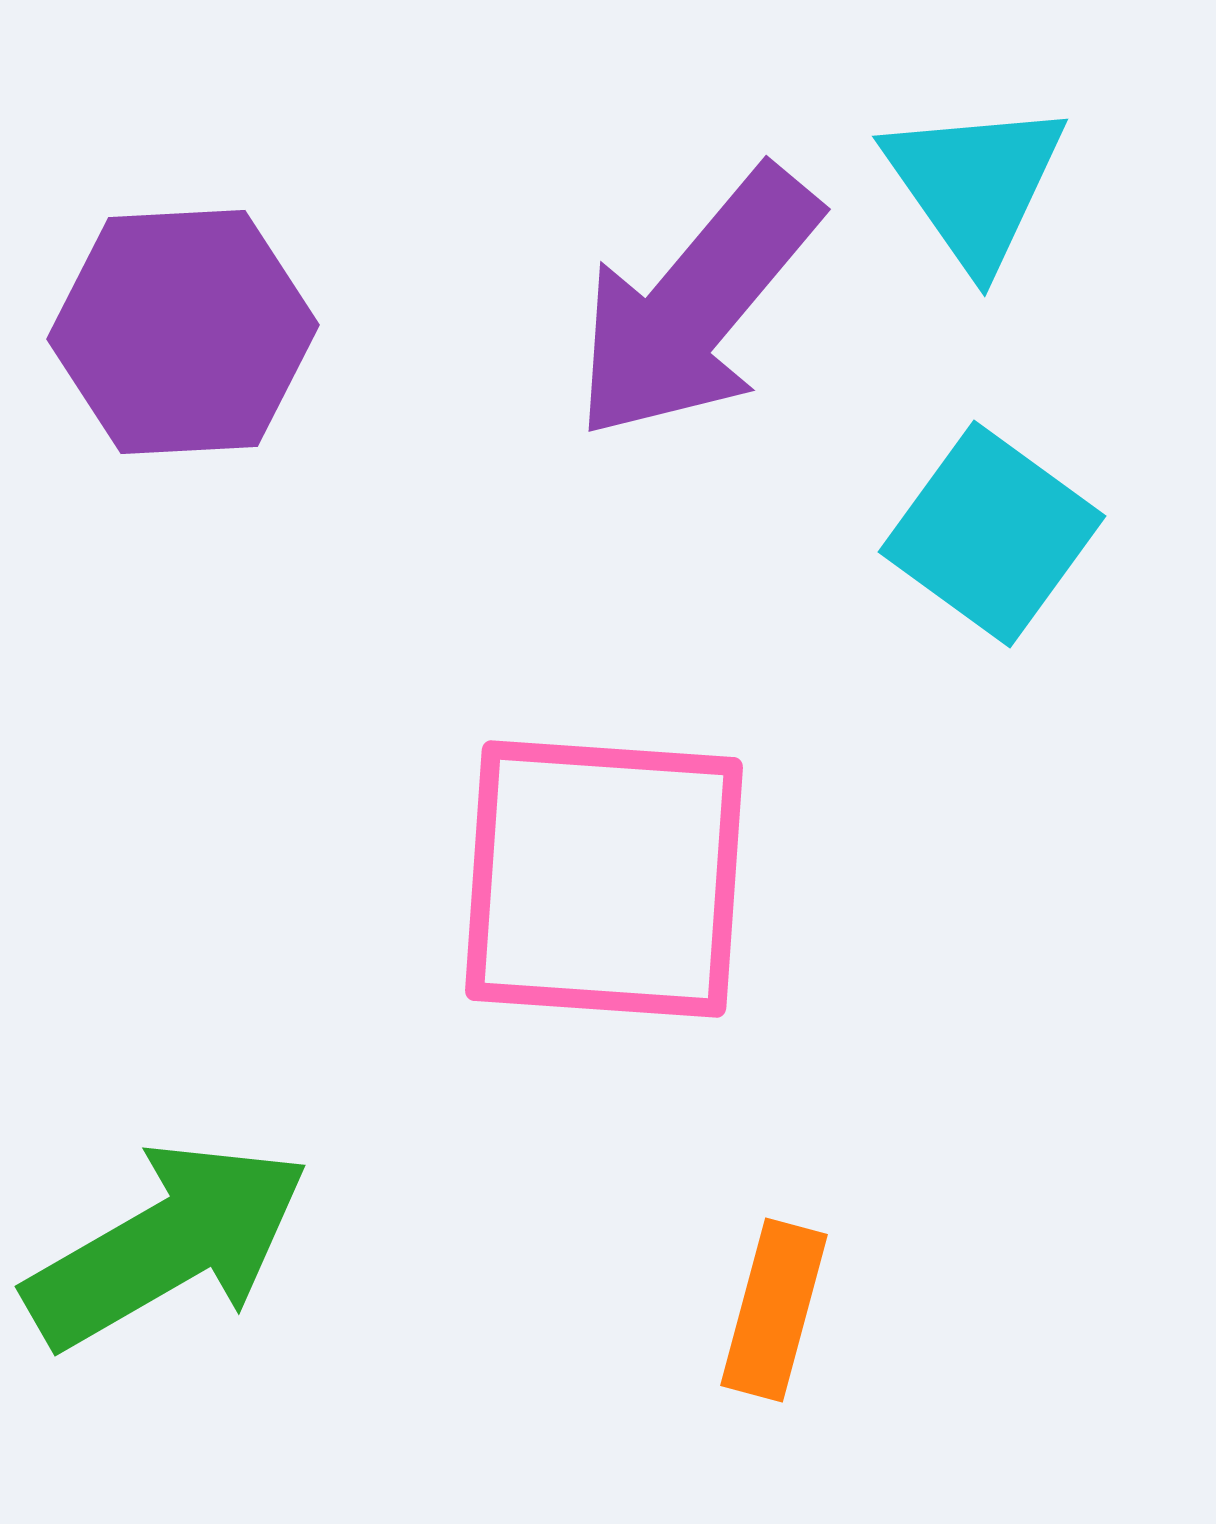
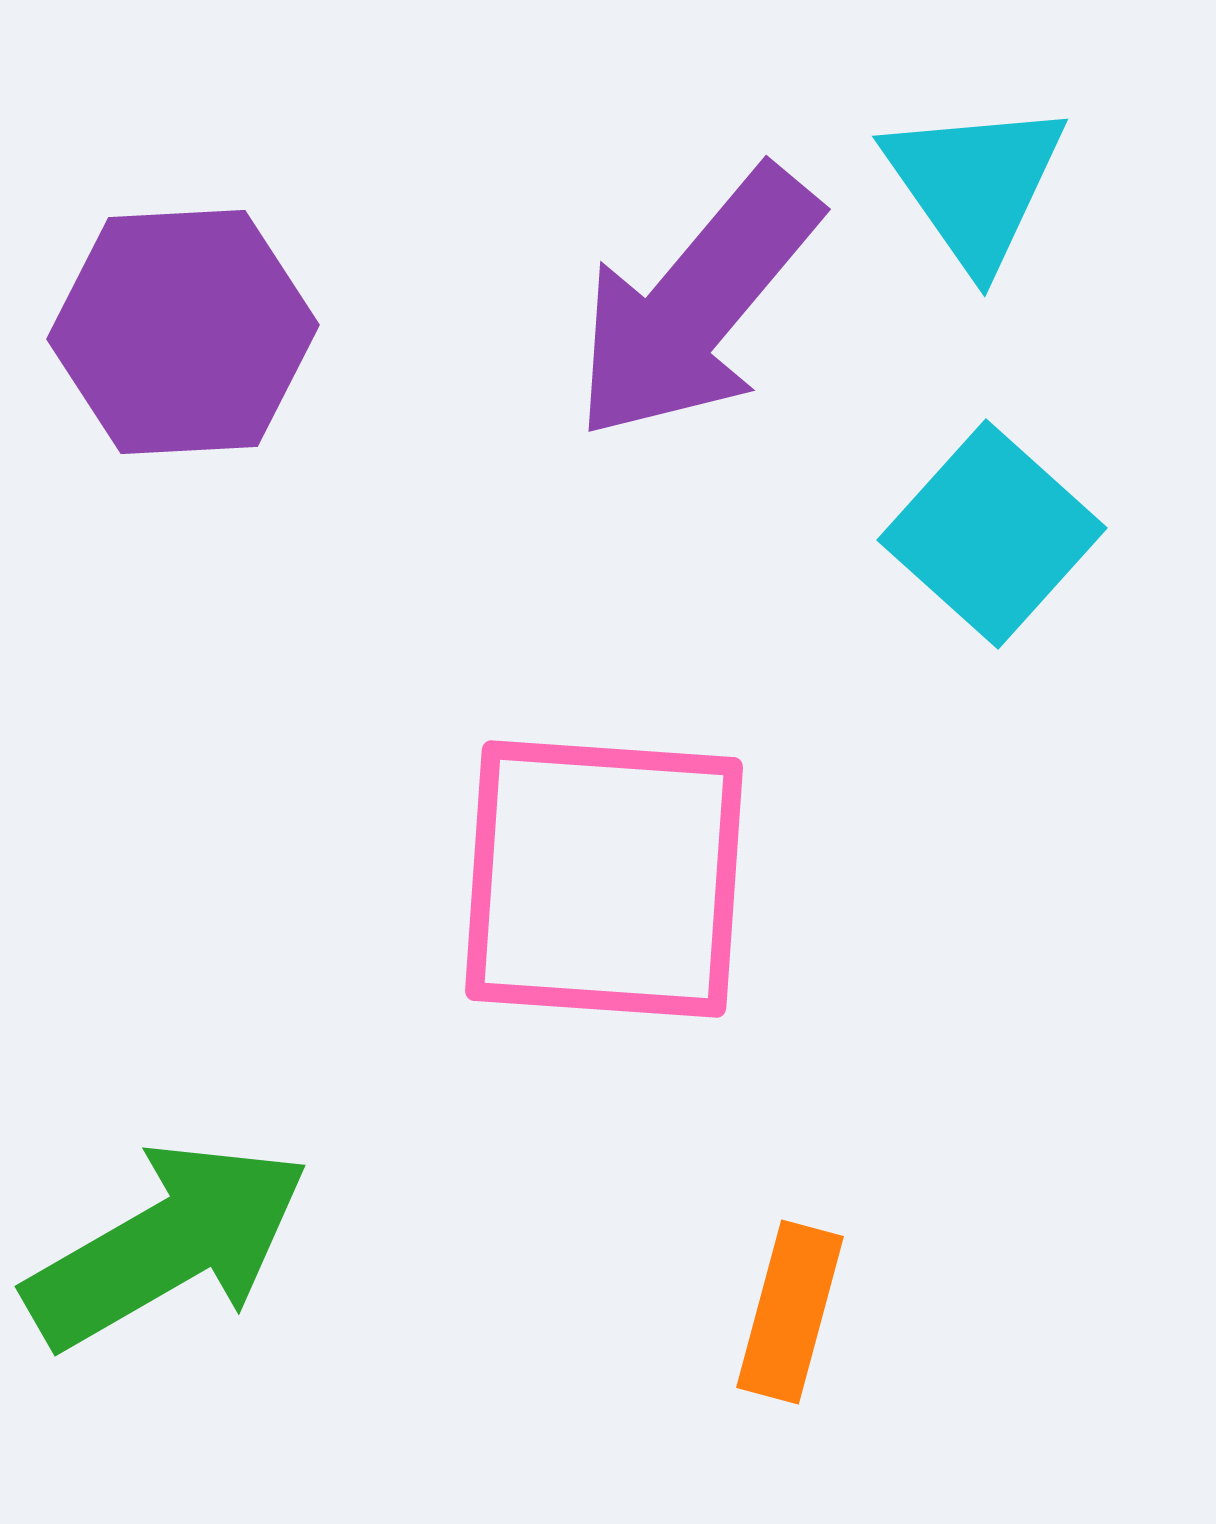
cyan square: rotated 6 degrees clockwise
orange rectangle: moved 16 px right, 2 px down
